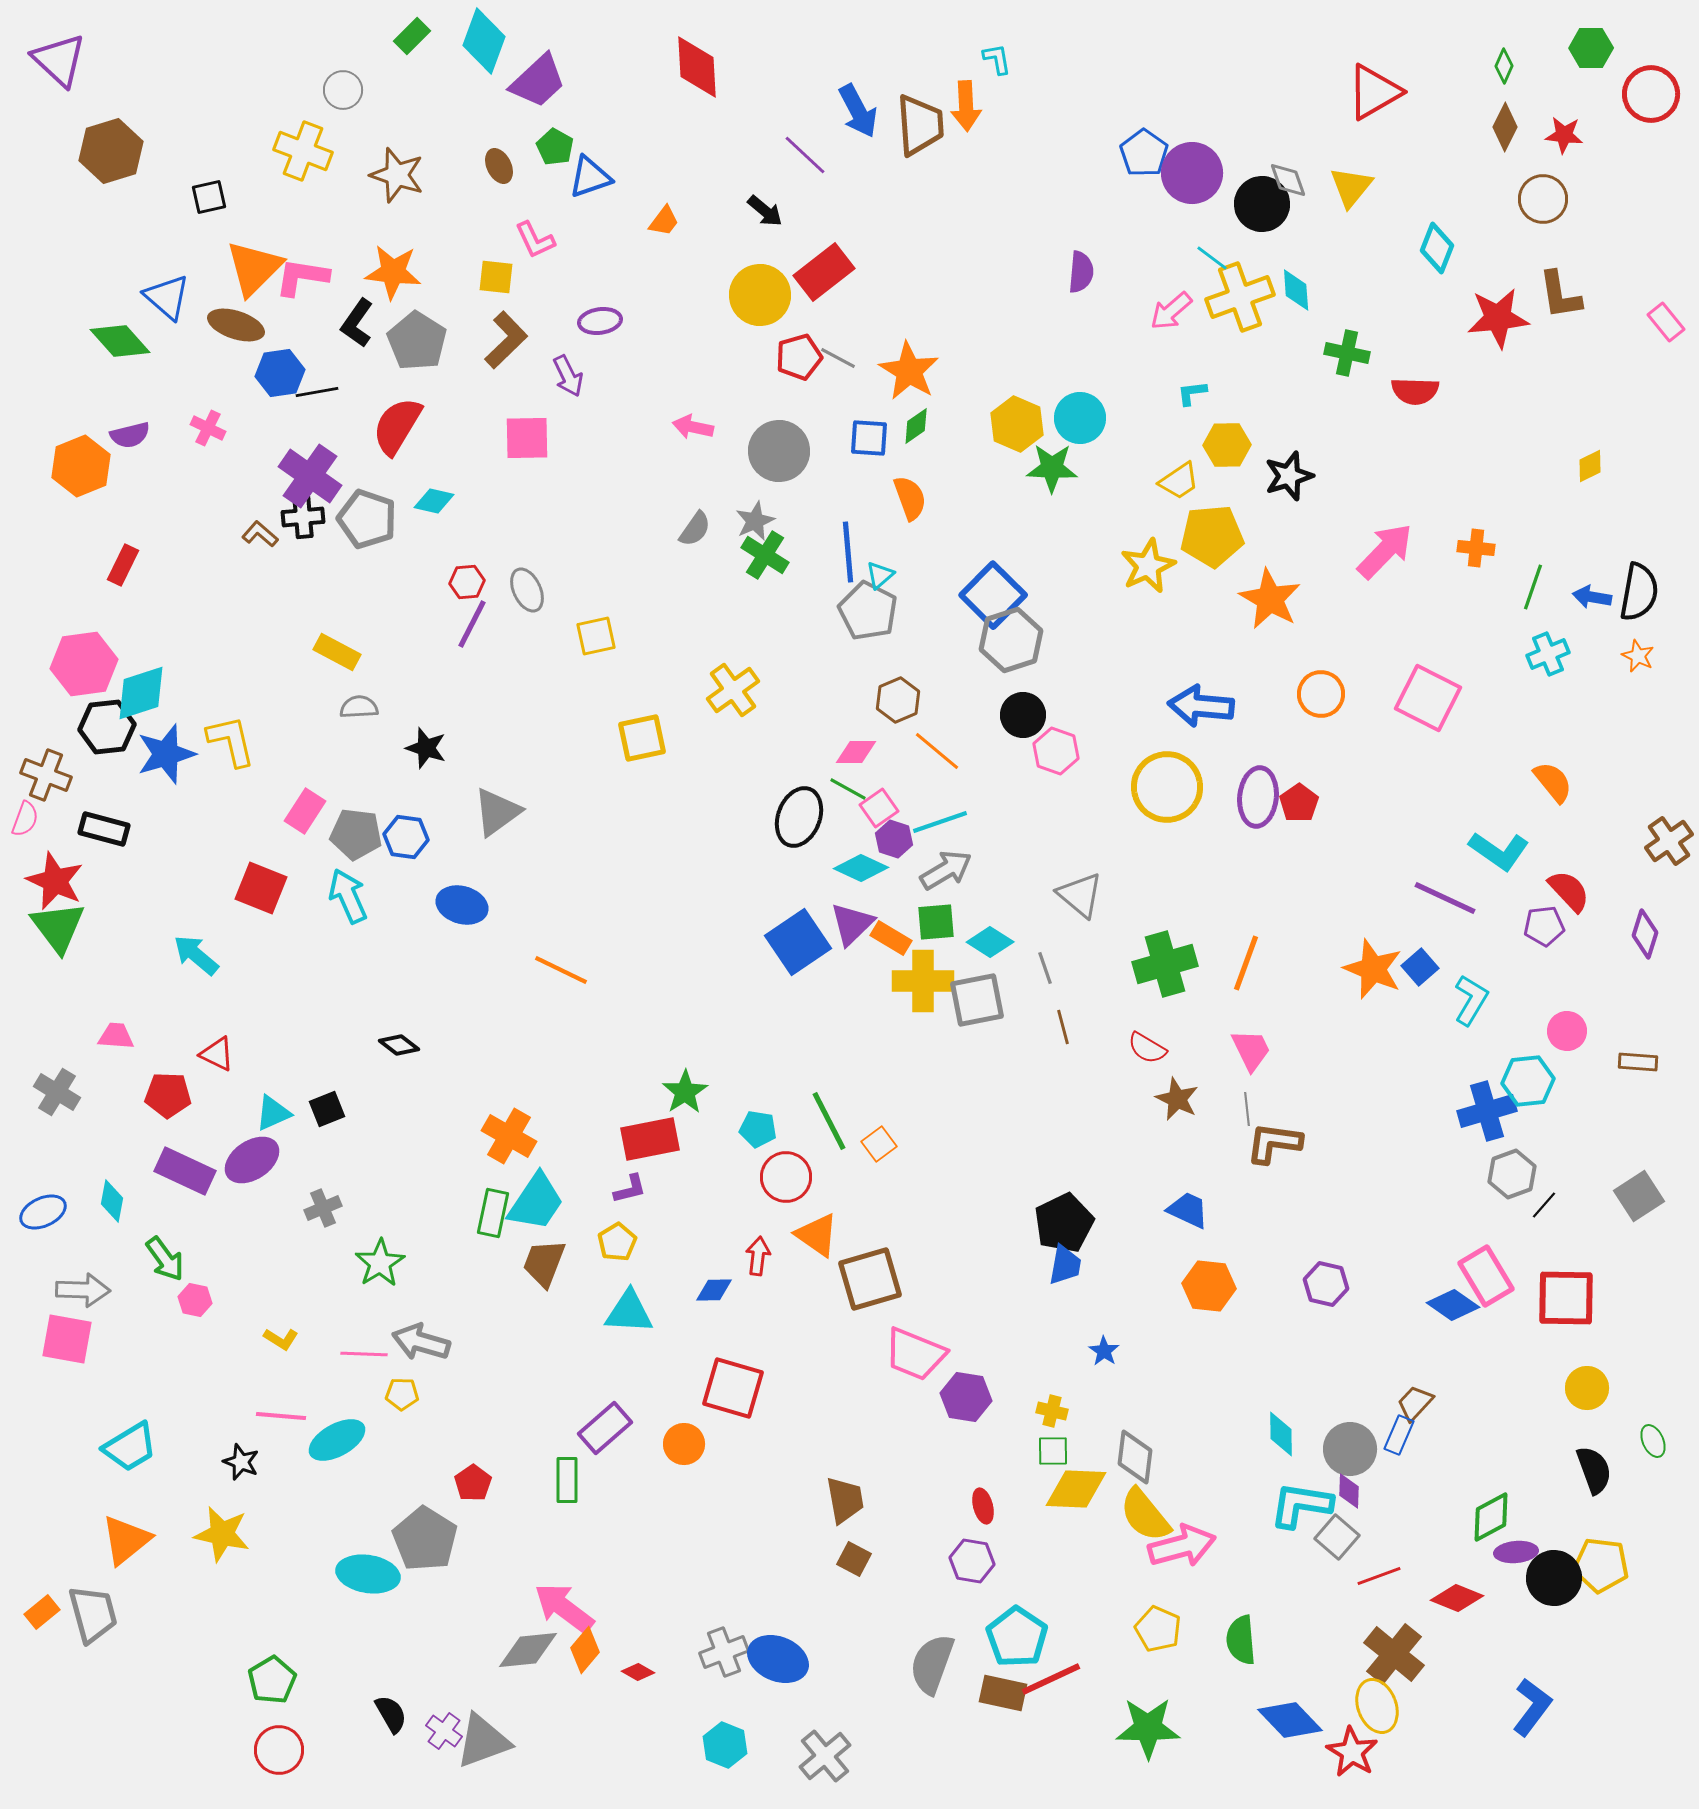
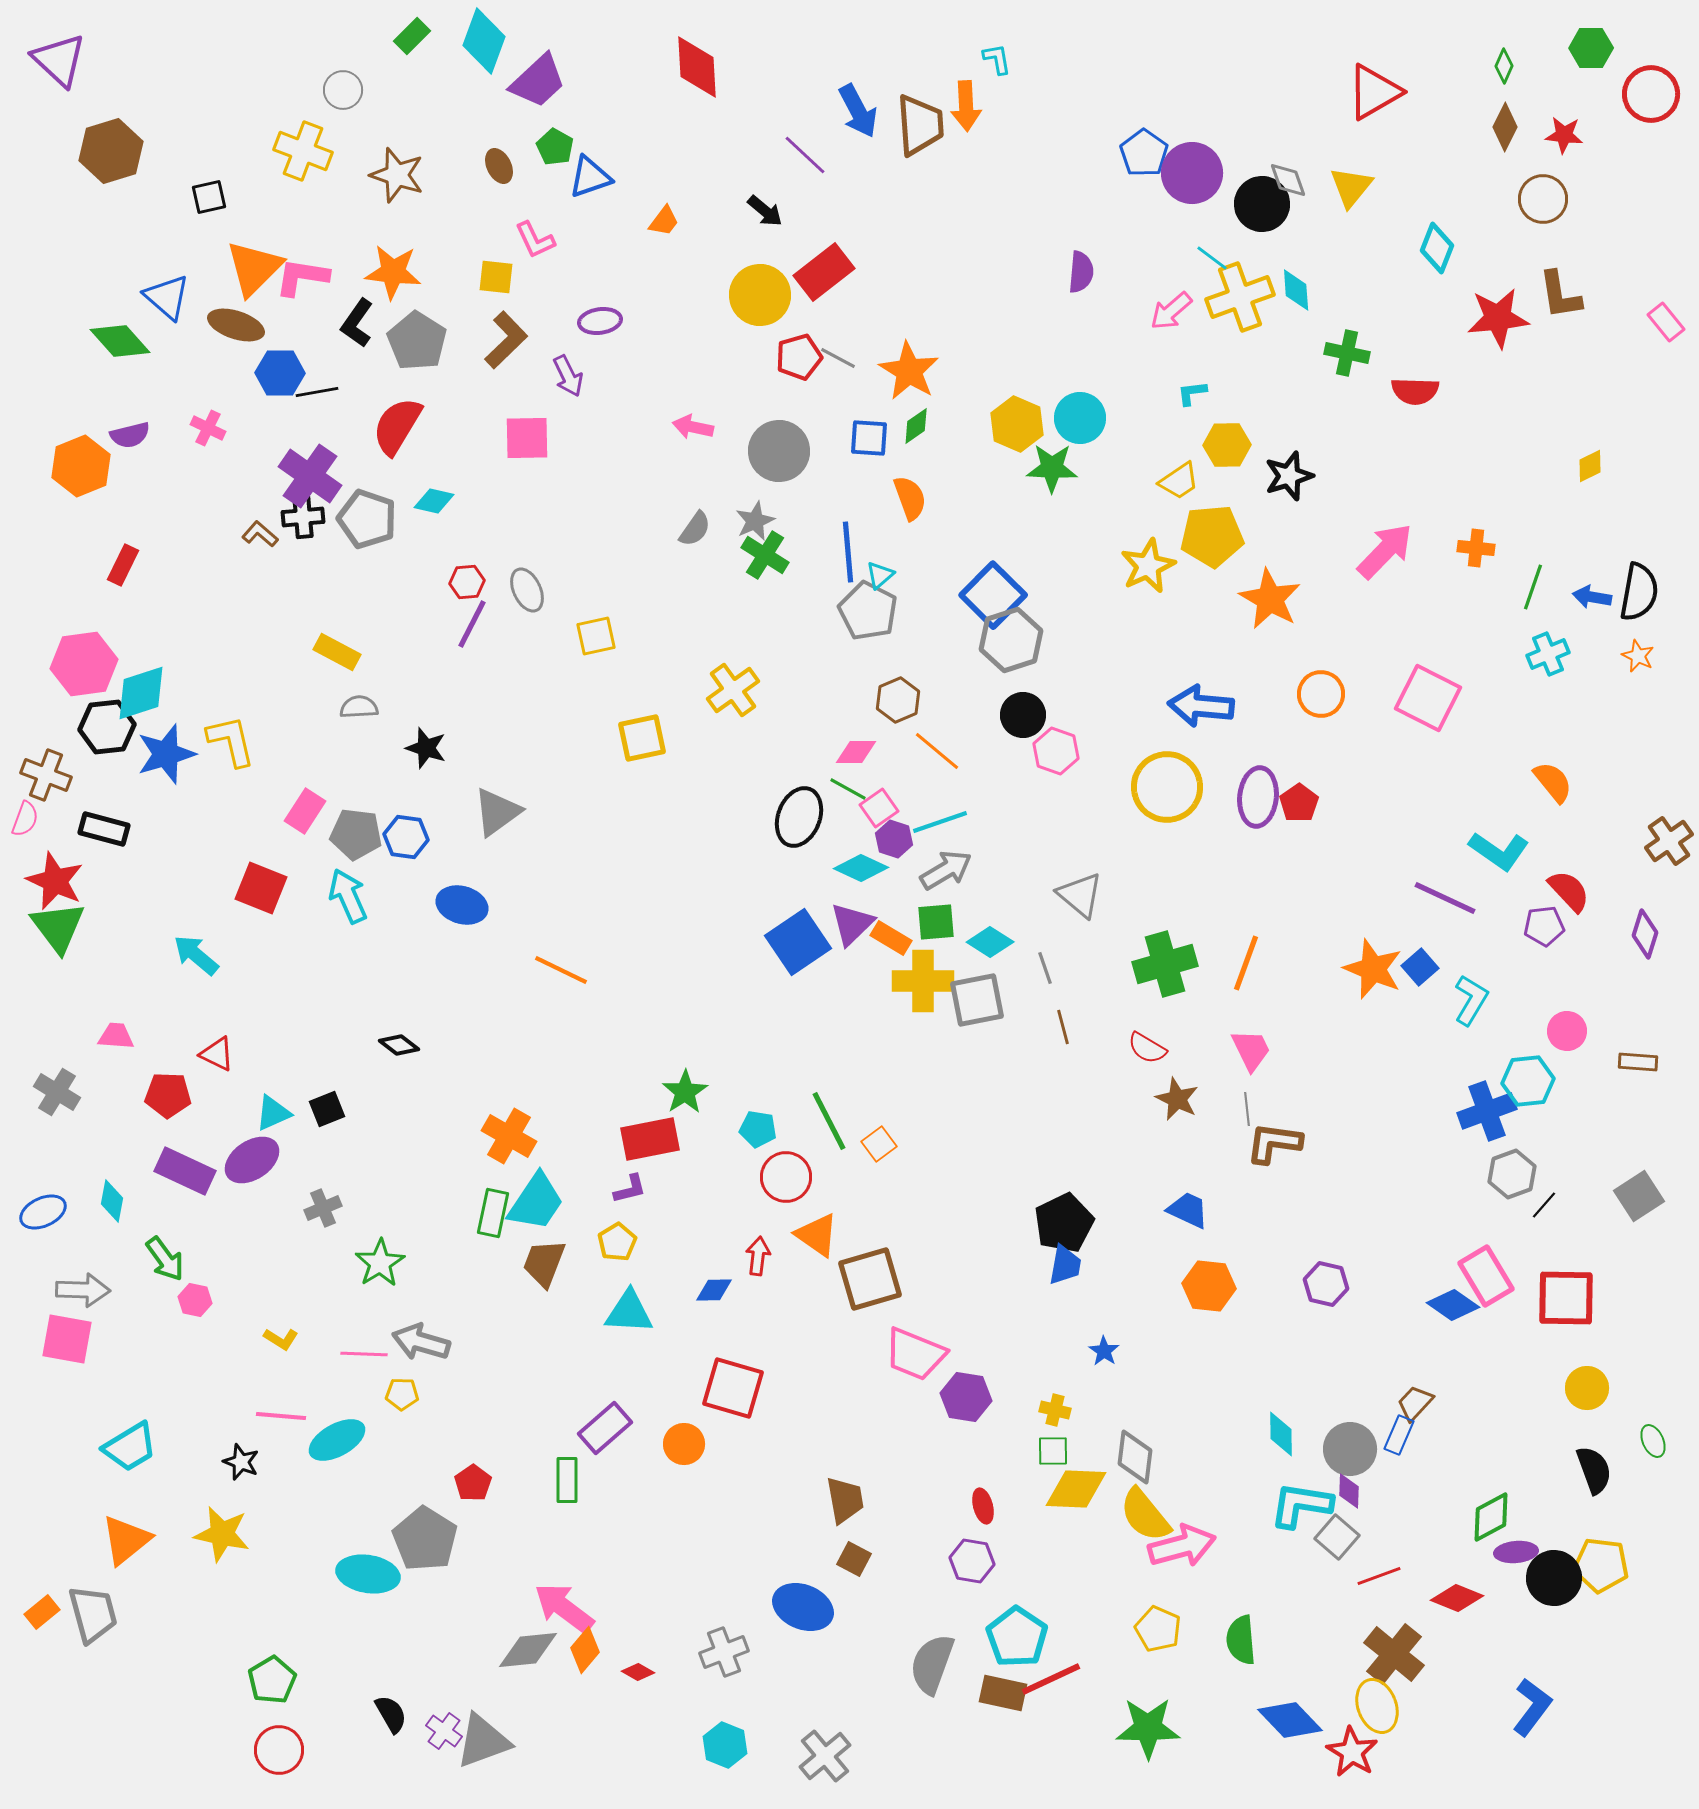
blue hexagon at (280, 373): rotated 9 degrees clockwise
blue cross at (1487, 1111): rotated 4 degrees counterclockwise
yellow cross at (1052, 1411): moved 3 px right, 1 px up
blue ellipse at (778, 1659): moved 25 px right, 52 px up
